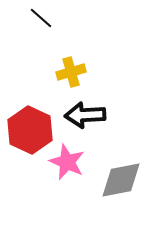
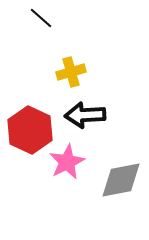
pink star: rotated 21 degrees clockwise
